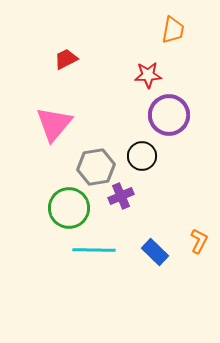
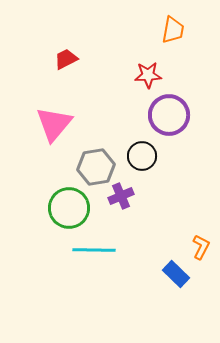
orange L-shape: moved 2 px right, 6 px down
blue rectangle: moved 21 px right, 22 px down
